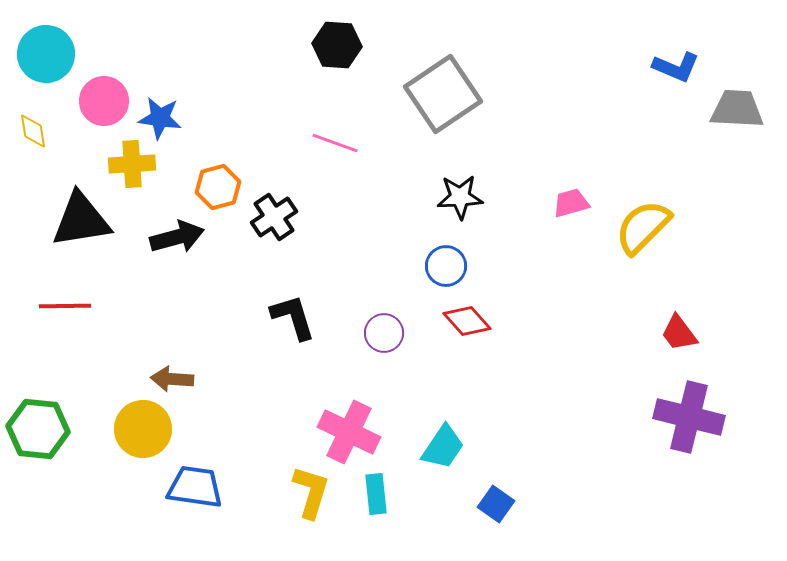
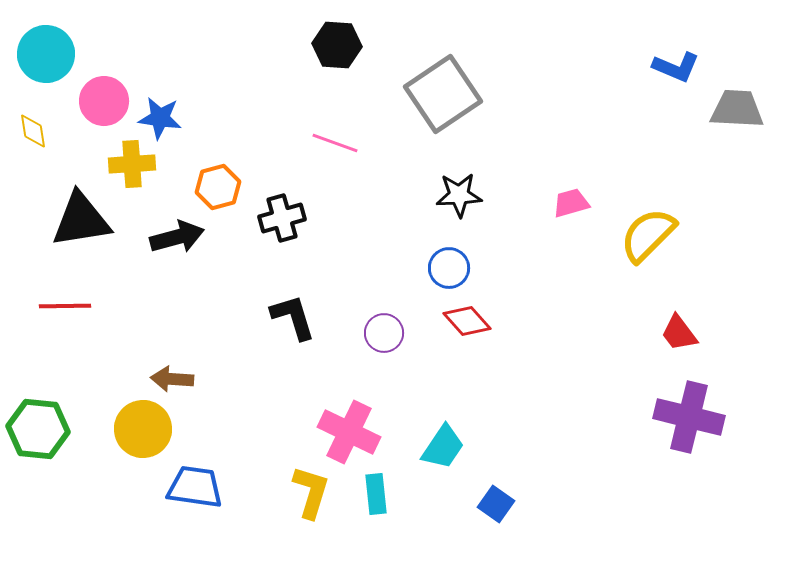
black star: moved 1 px left, 2 px up
black cross: moved 8 px right, 1 px down; rotated 18 degrees clockwise
yellow semicircle: moved 5 px right, 8 px down
blue circle: moved 3 px right, 2 px down
